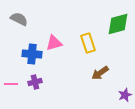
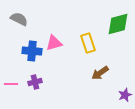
blue cross: moved 3 px up
